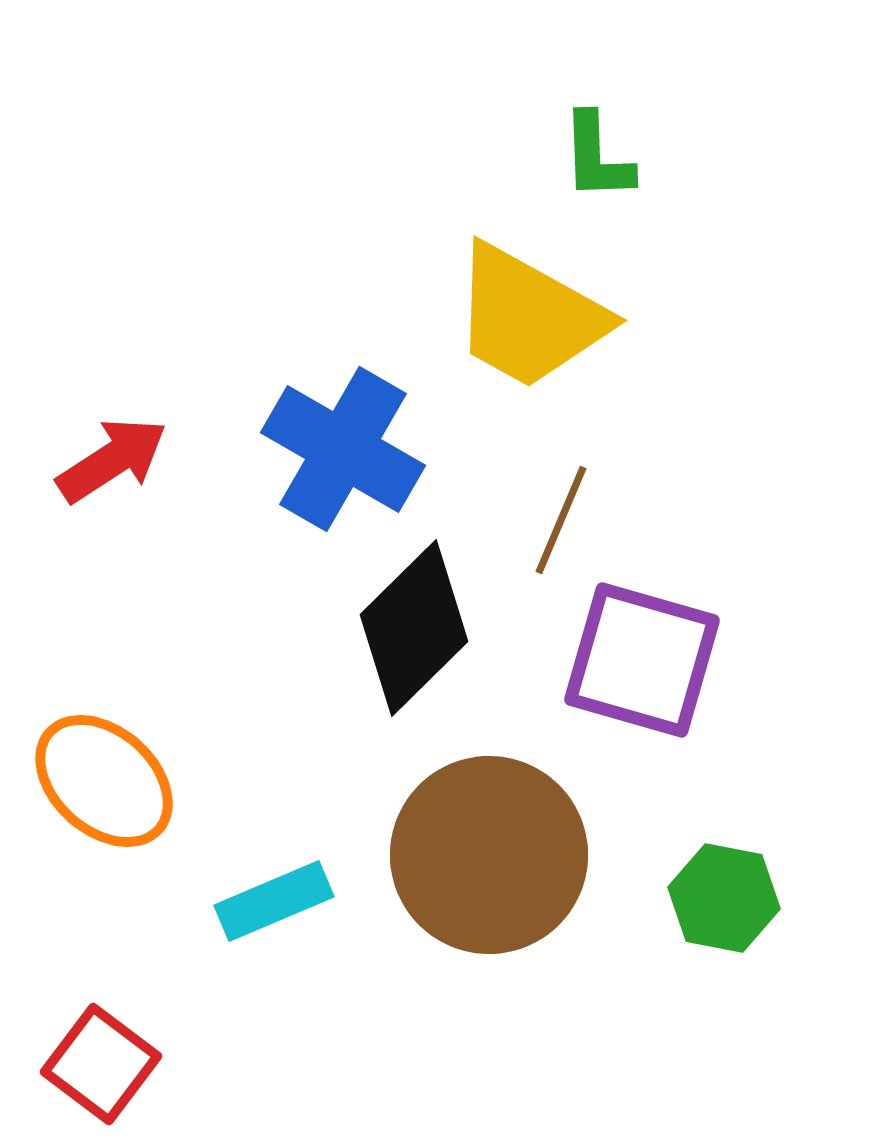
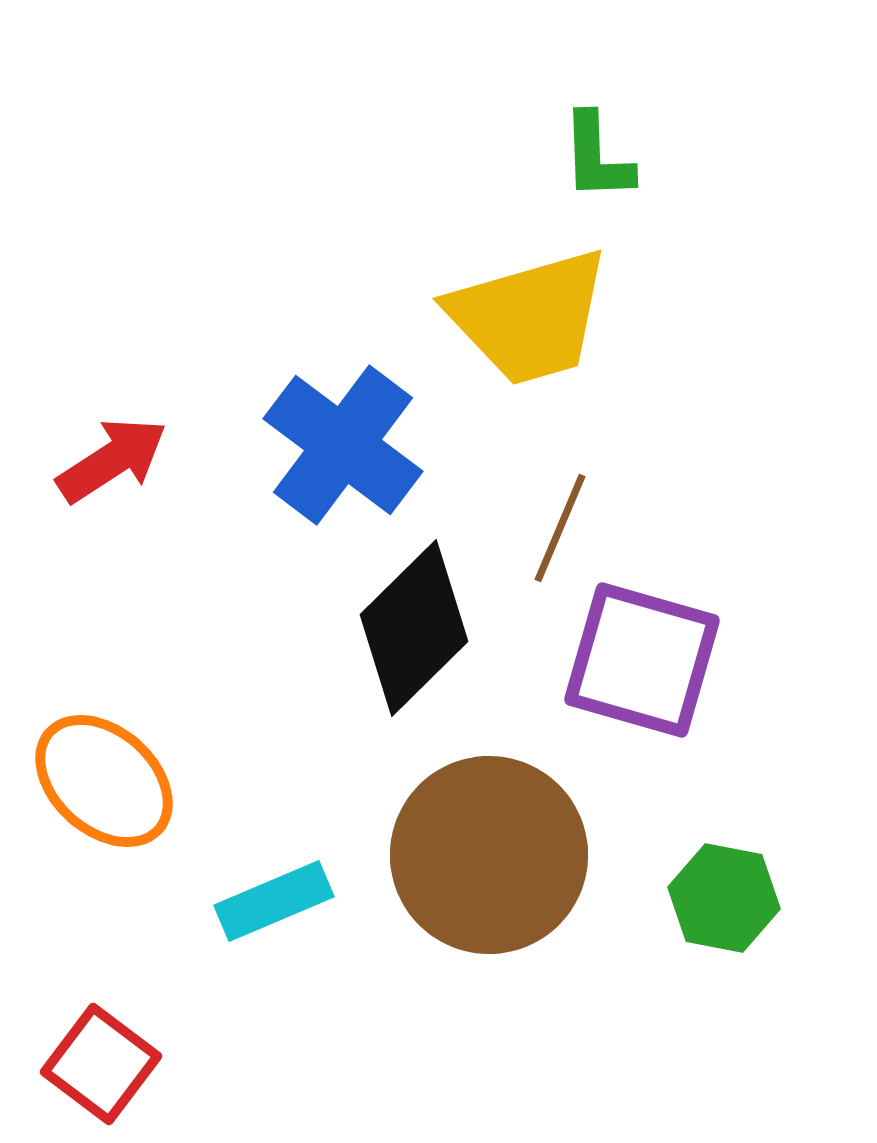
yellow trapezoid: rotated 45 degrees counterclockwise
blue cross: moved 4 px up; rotated 7 degrees clockwise
brown line: moved 1 px left, 8 px down
